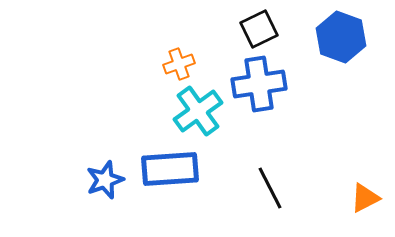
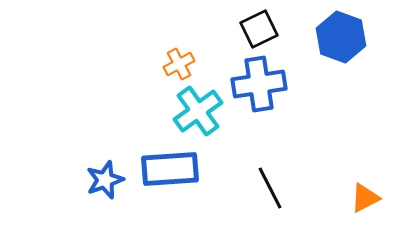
orange cross: rotated 8 degrees counterclockwise
